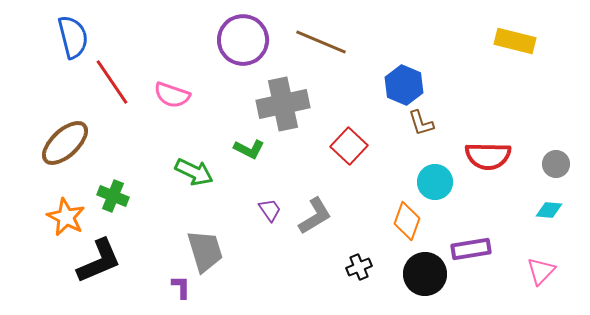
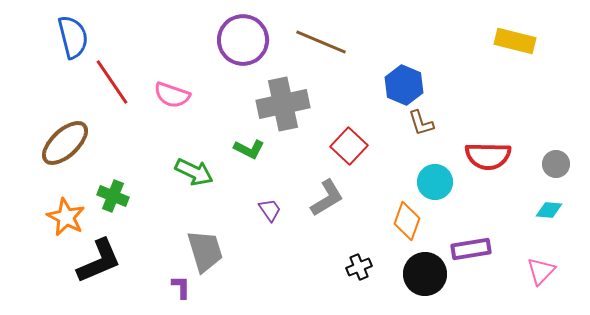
gray L-shape: moved 12 px right, 18 px up
